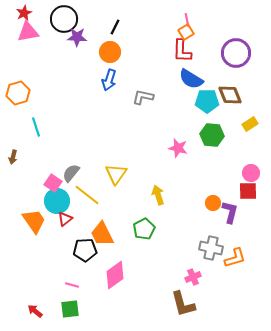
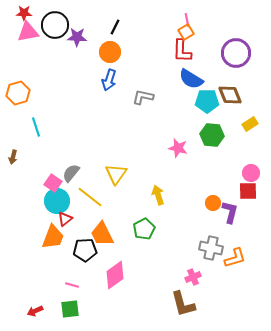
red star at (24, 13): rotated 28 degrees clockwise
black circle at (64, 19): moved 9 px left, 6 px down
yellow line at (87, 195): moved 3 px right, 2 px down
orange trapezoid at (34, 221): moved 19 px right, 16 px down; rotated 56 degrees clockwise
red arrow at (35, 311): rotated 63 degrees counterclockwise
